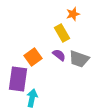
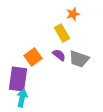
cyan arrow: moved 10 px left
